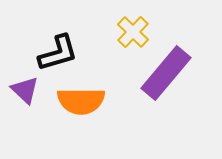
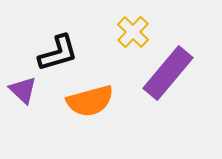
purple rectangle: moved 2 px right
purple triangle: moved 2 px left
orange semicircle: moved 9 px right; rotated 15 degrees counterclockwise
